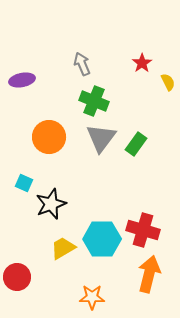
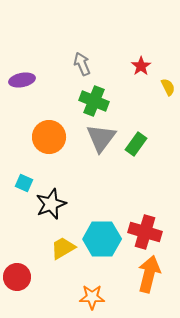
red star: moved 1 px left, 3 px down
yellow semicircle: moved 5 px down
red cross: moved 2 px right, 2 px down
